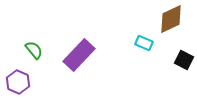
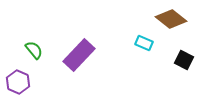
brown diamond: rotated 64 degrees clockwise
